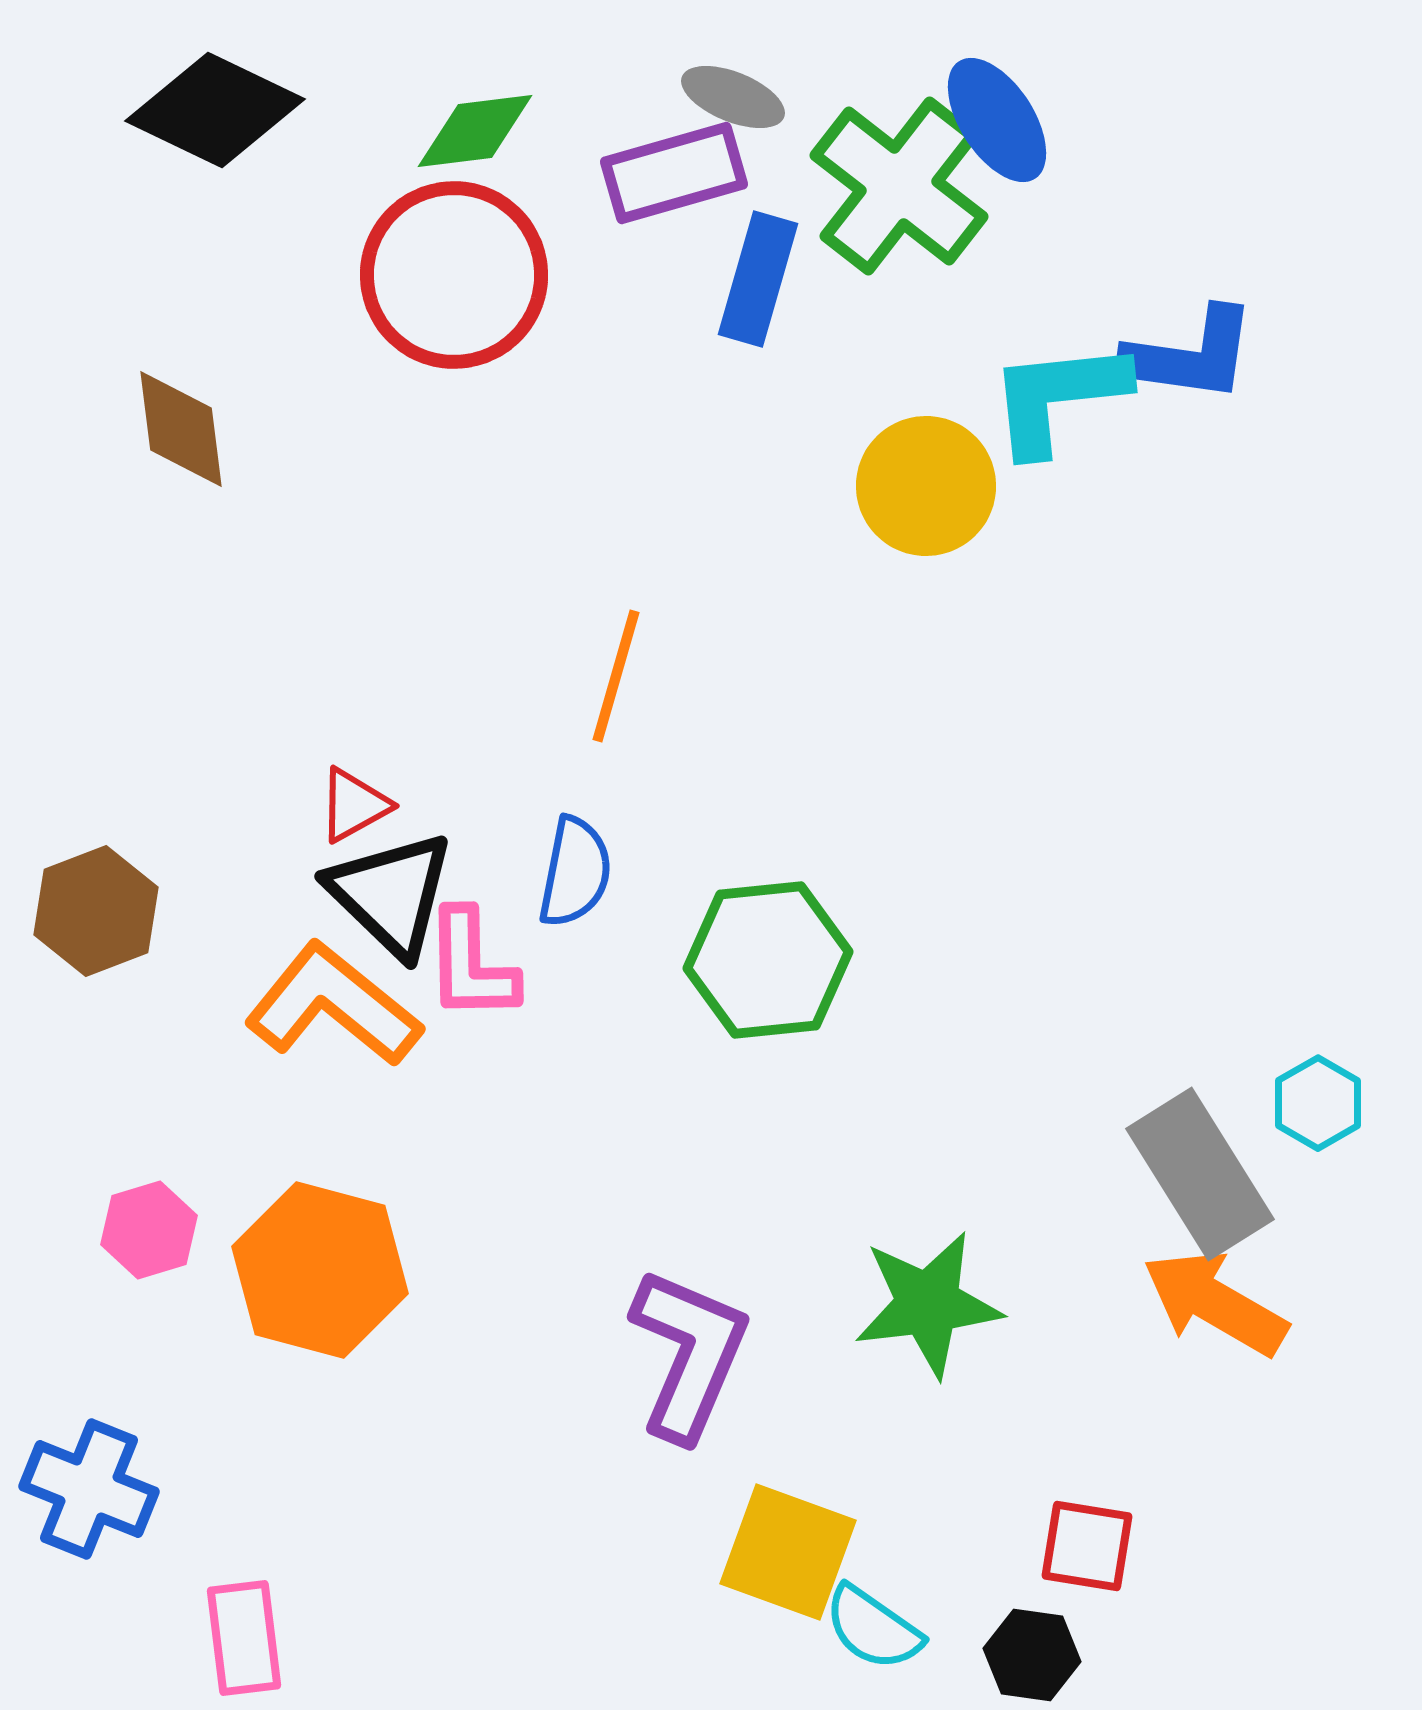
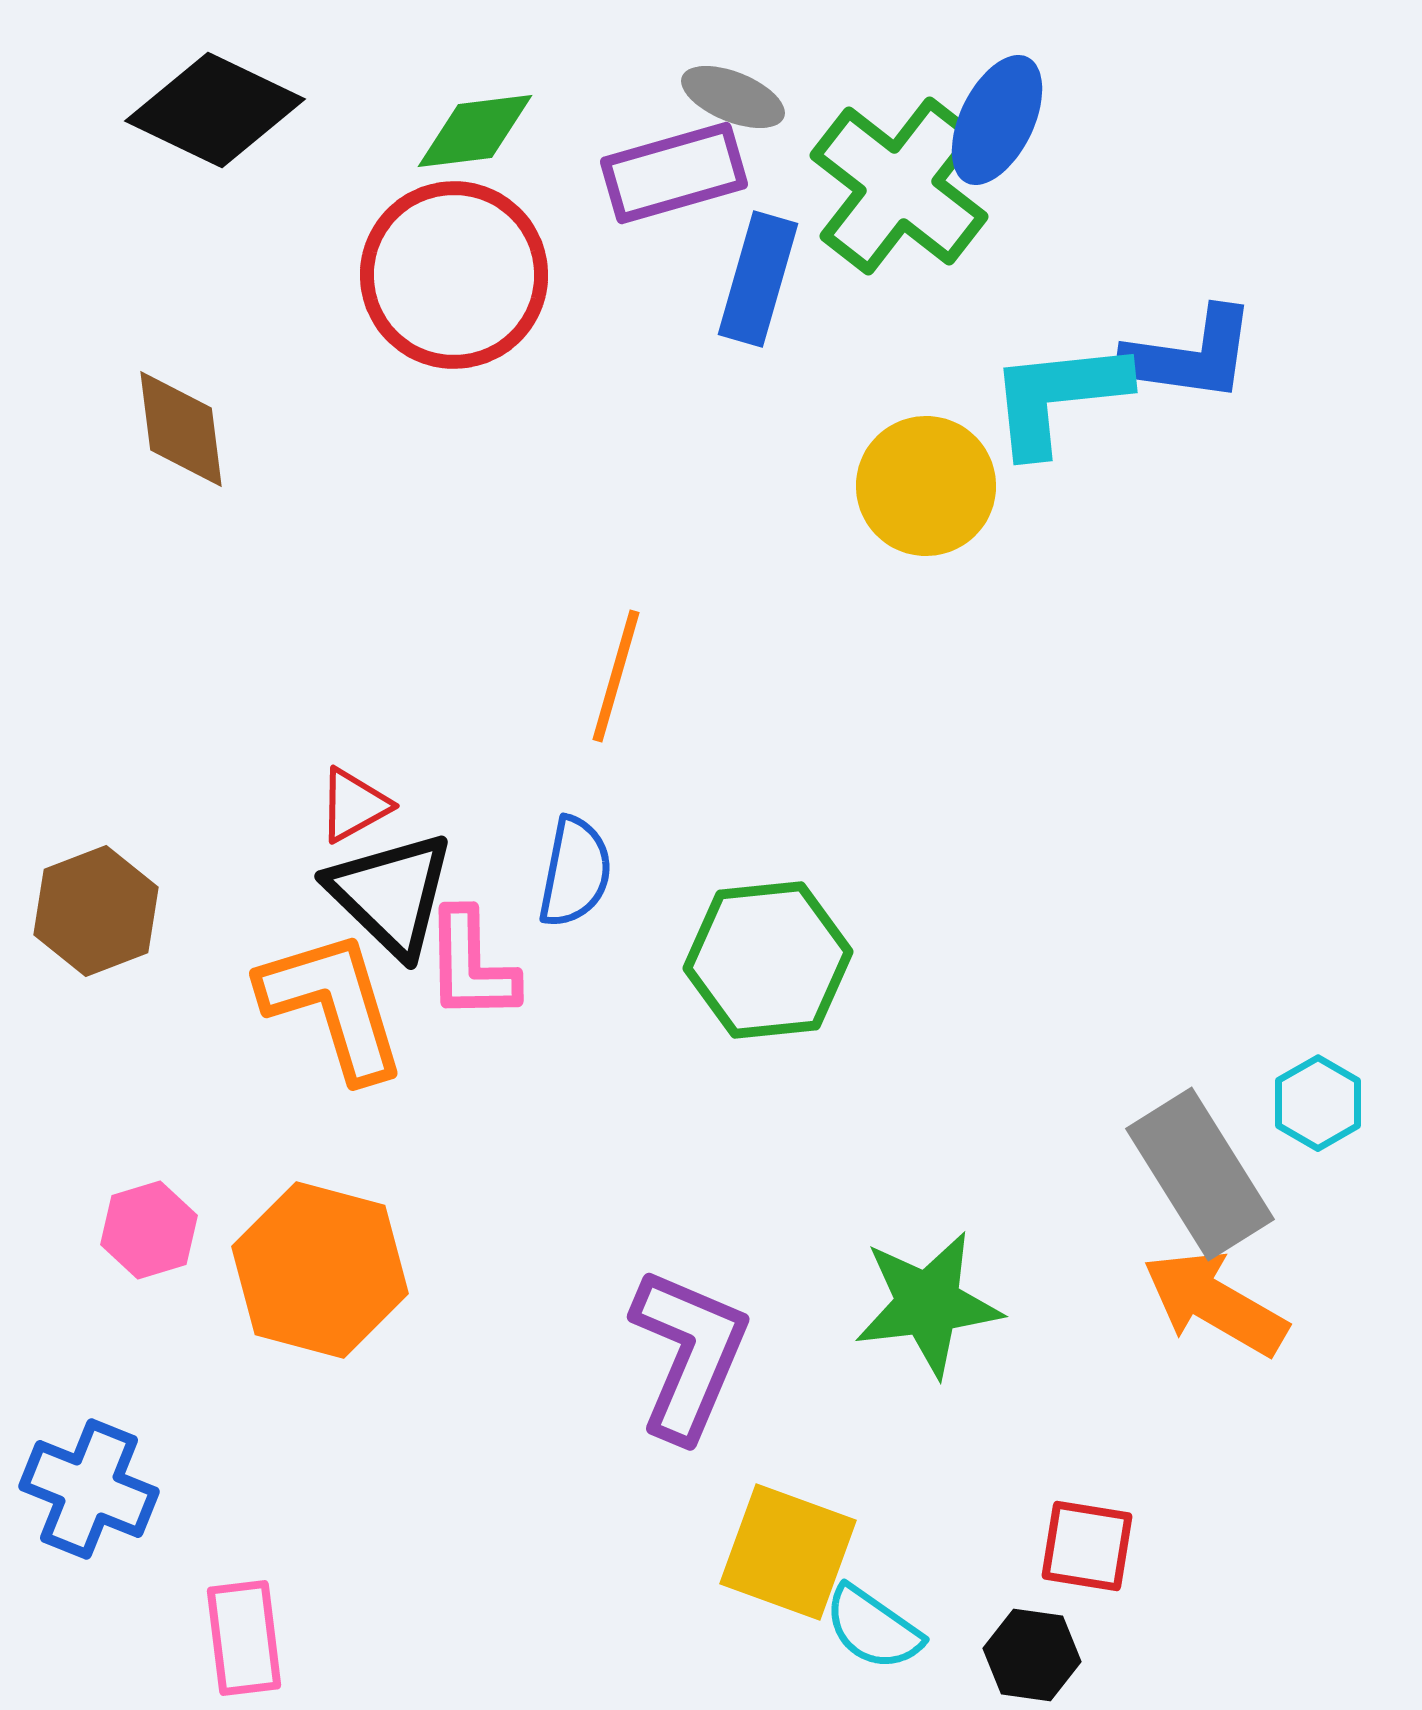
blue ellipse: rotated 59 degrees clockwise
orange L-shape: rotated 34 degrees clockwise
